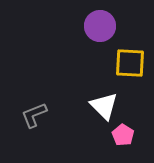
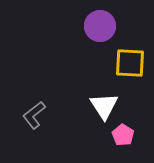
white triangle: rotated 12 degrees clockwise
gray L-shape: rotated 16 degrees counterclockwise
